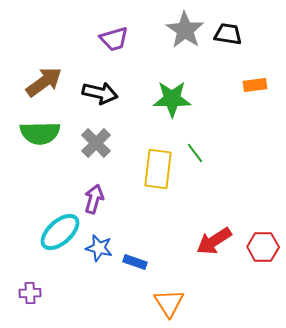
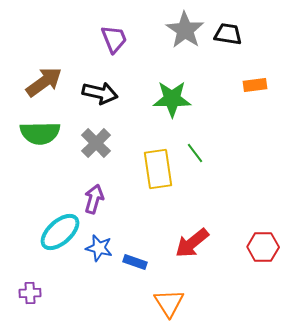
purple trapezoid: rotated 96 degrees counterclockwise
yellow rectangle: rotated 15 degrees counterclockwise
red arrow: moved 22 px left, 2 px down; rotated 6 degrees counterclockwise
